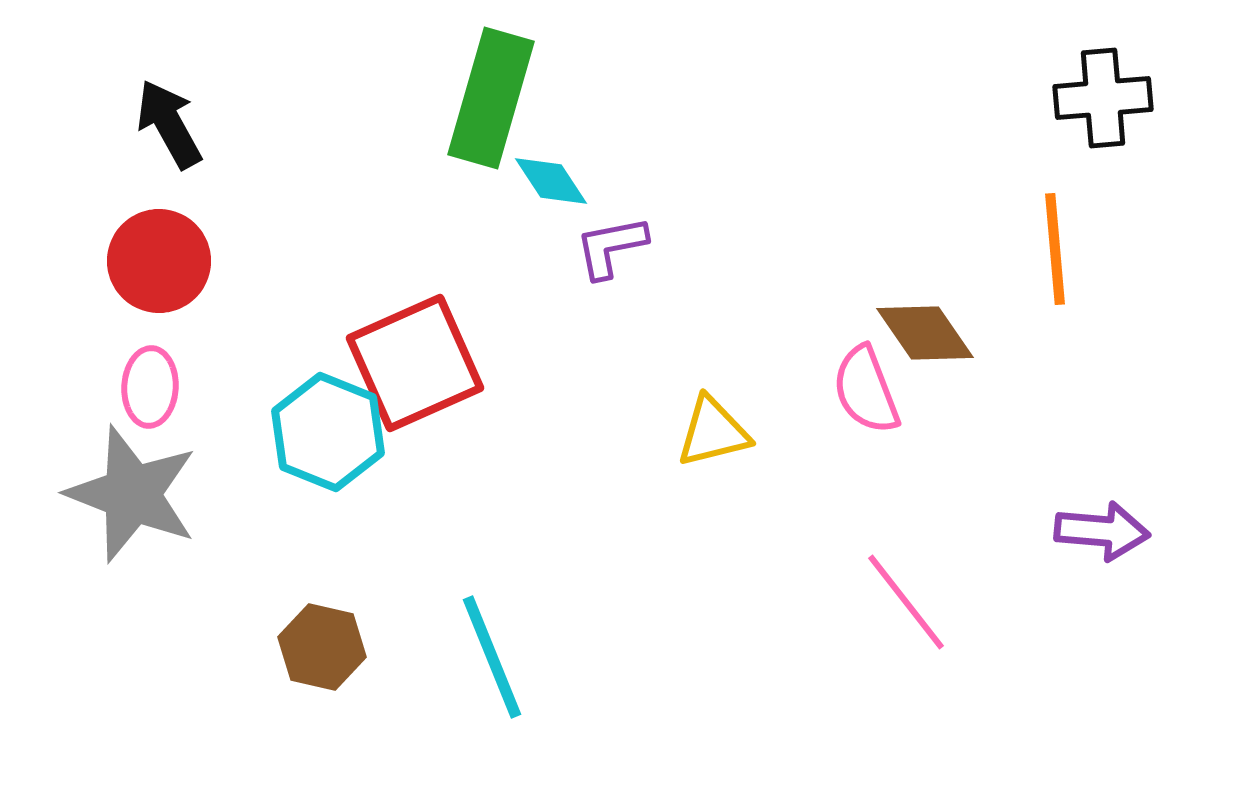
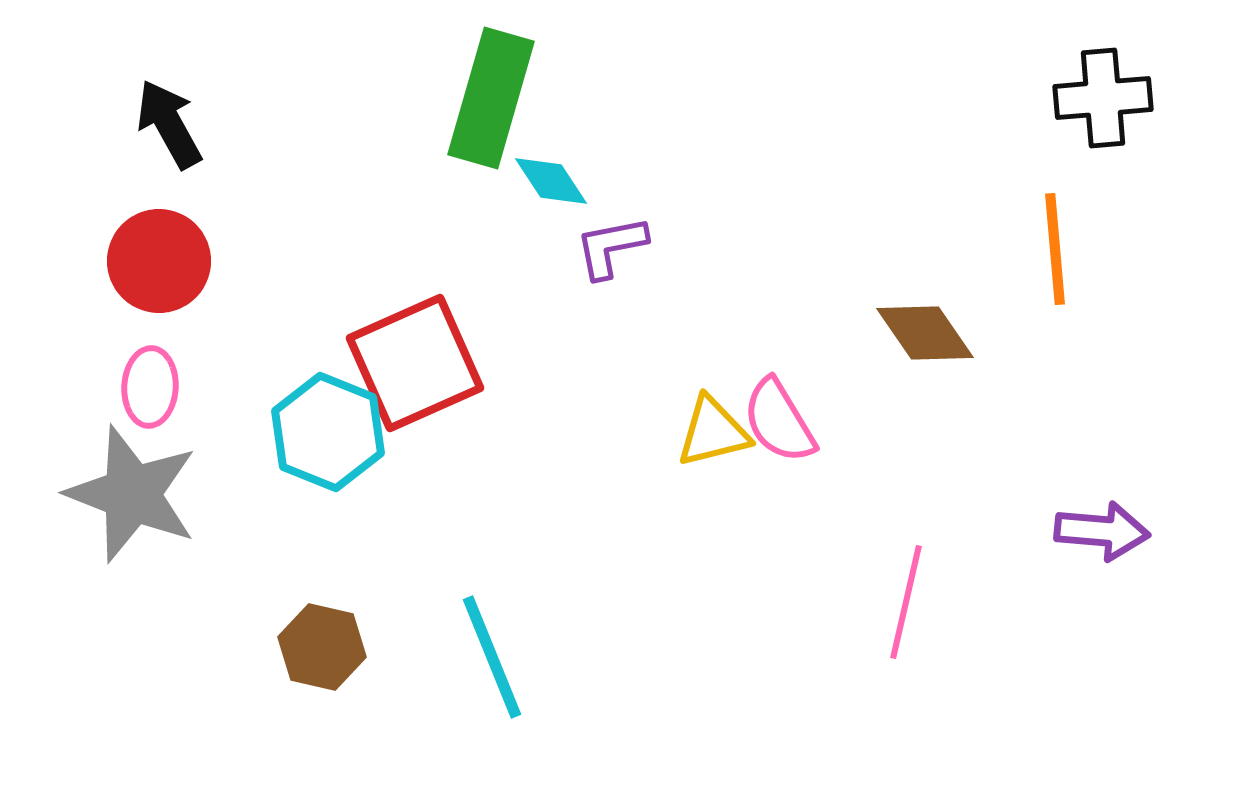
pink semicircle: moved 87 px left, 31 px down; rotated 10 degrees counterclockwise
pink line: rotated 51 degrees clockwise
